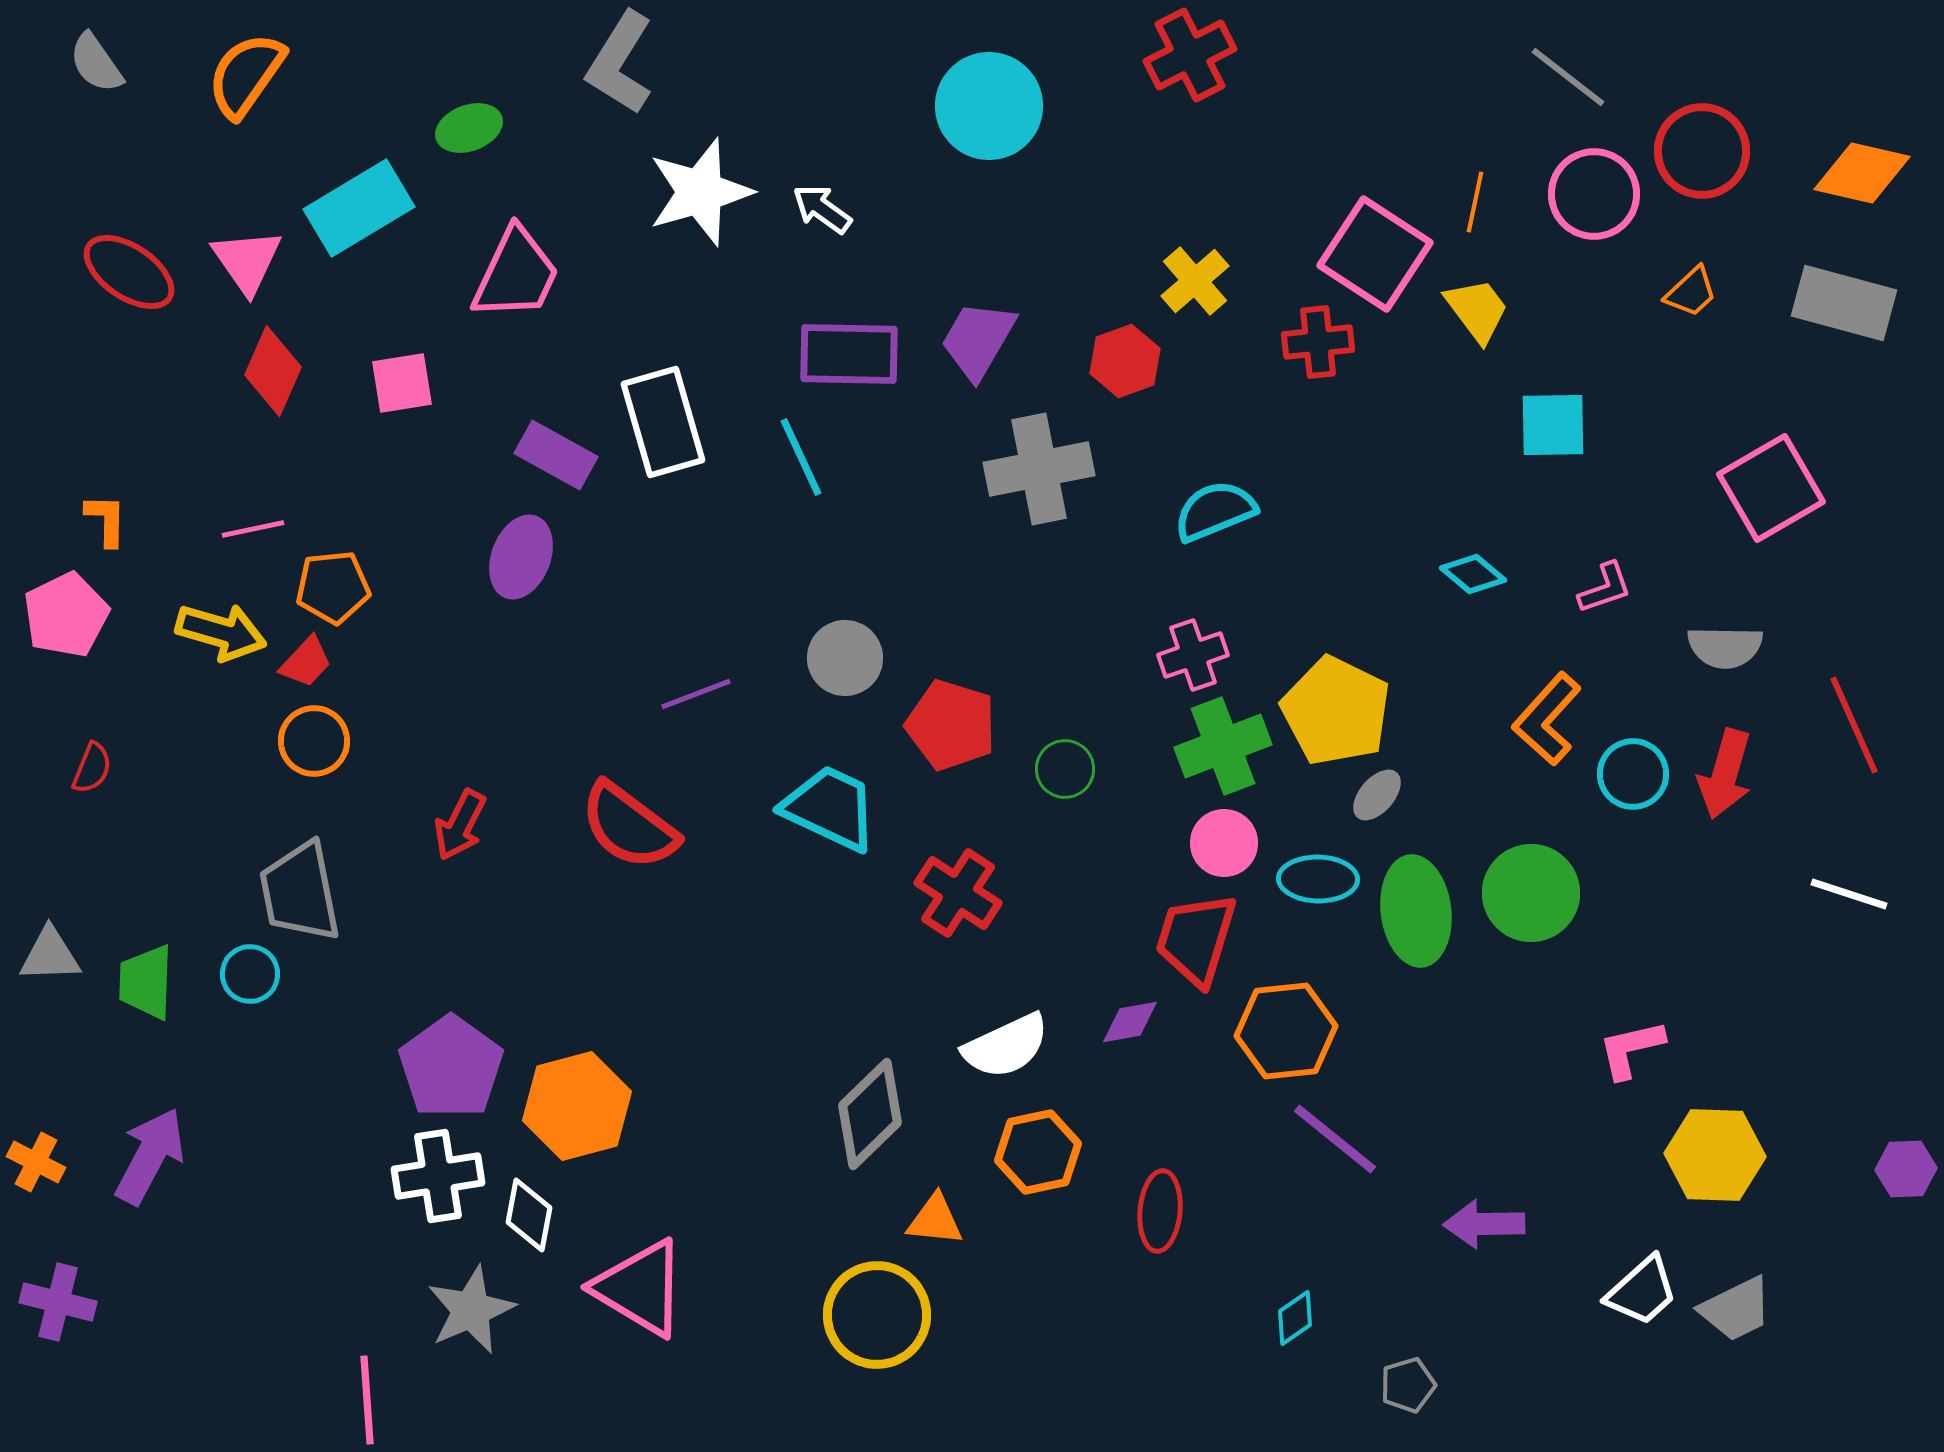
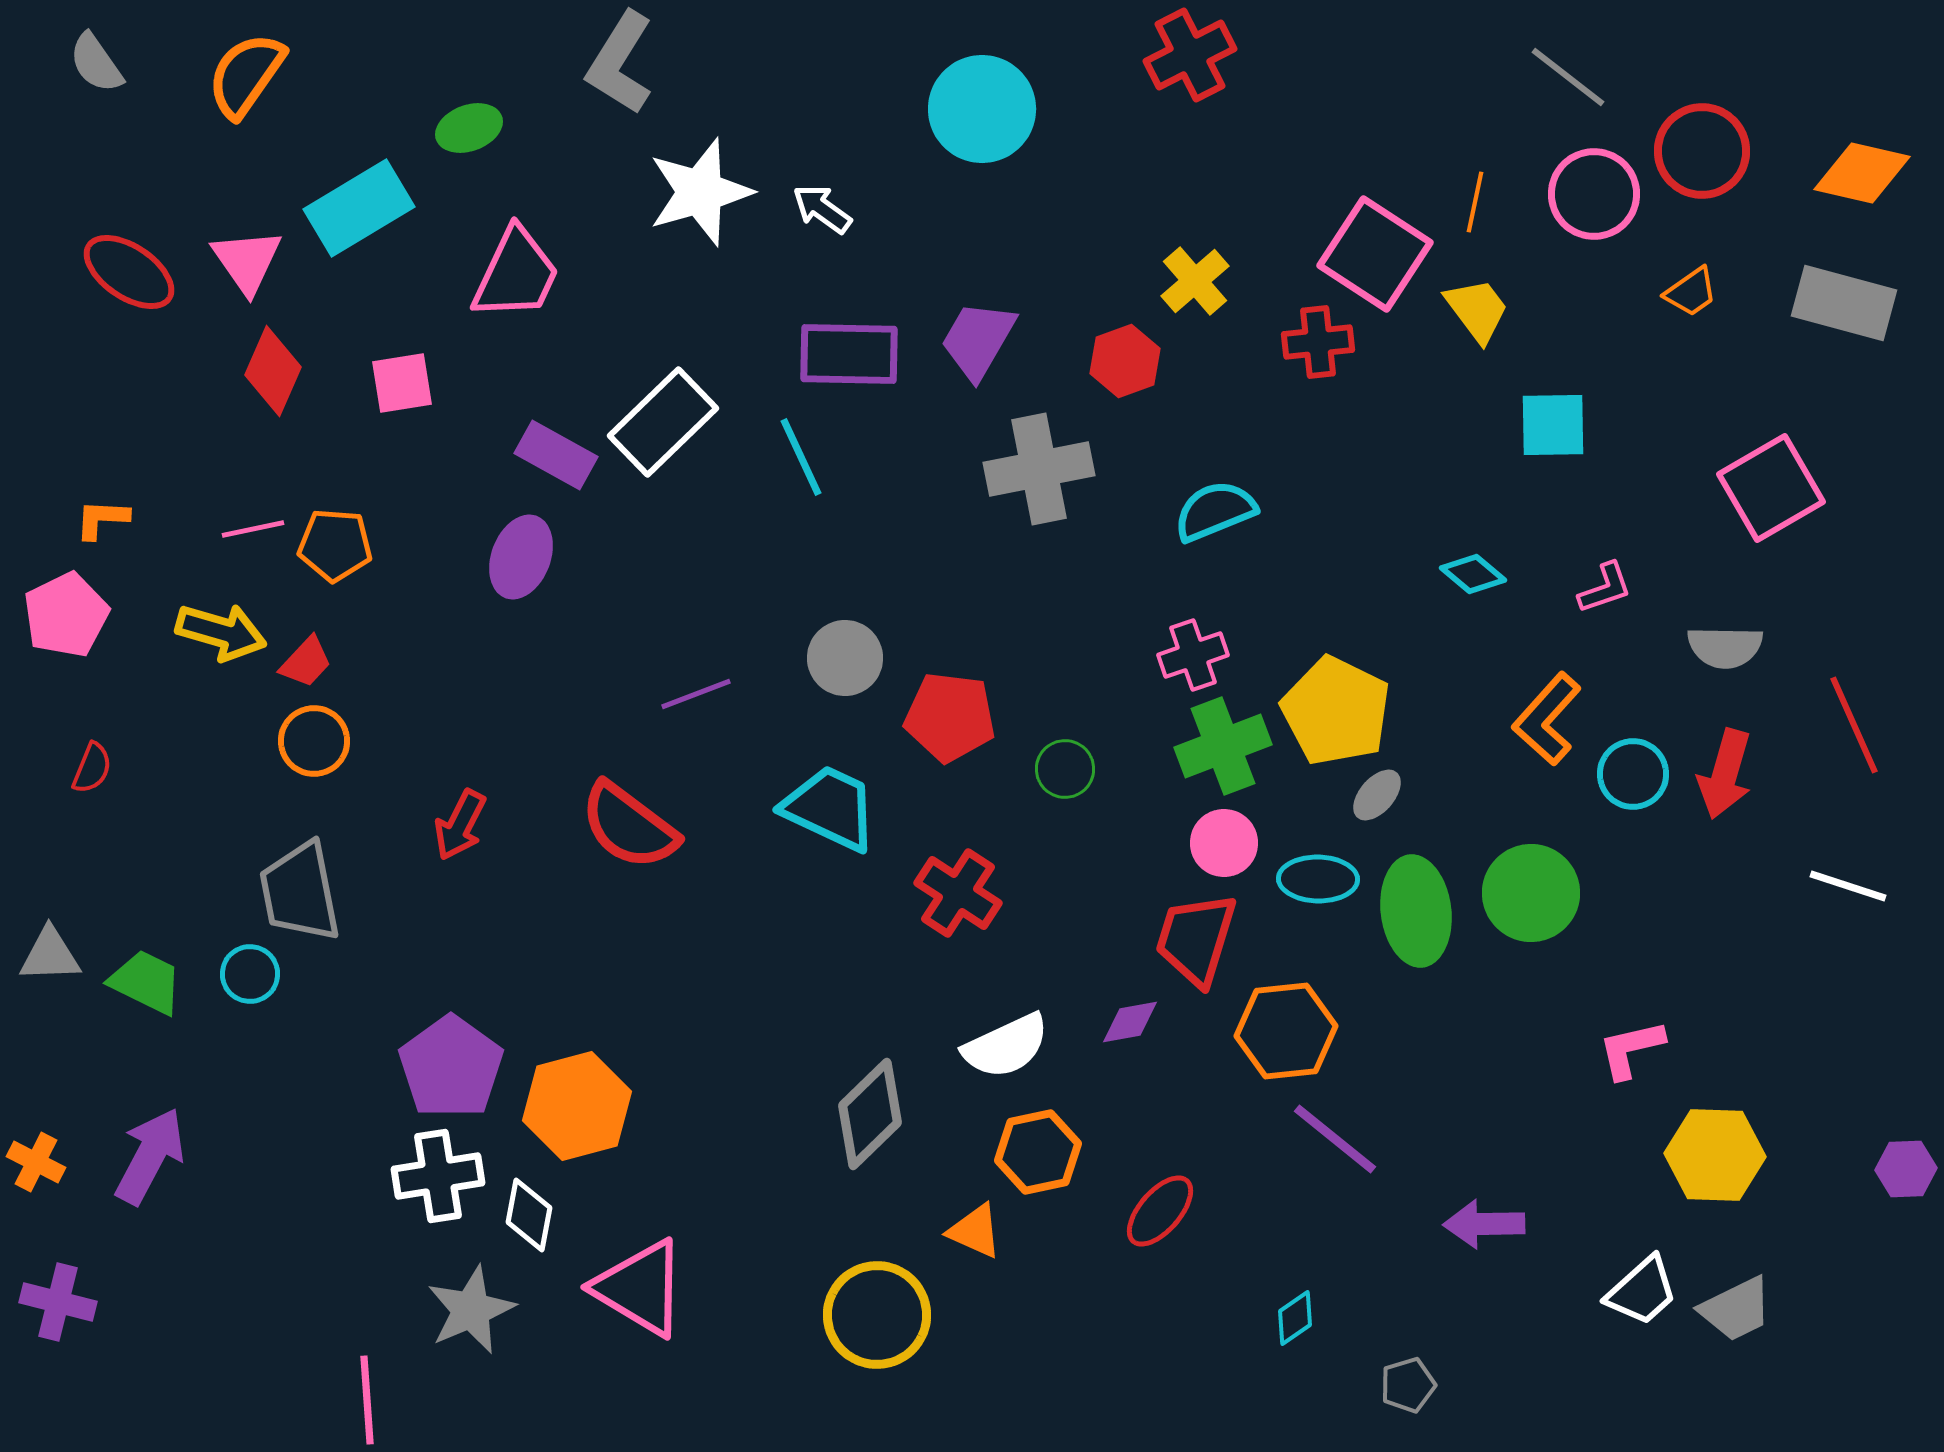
cyan circle at (989, 106): moved 7 px left, 3 px down
orange trapezoid at (1691, 292): rotated 8 degrees clockwise
white rectangle at (663, 422): rotated 62 degrees clockwise
orange L-shape at (106, 520): moved 4 px left, 1 px up; rotated 88 degrees counterclockwise
orange pentagon at (333, 587): moved 2 px right, 42 px up; rotated 10 degrees clockwise
red pentagon at (951, 725): moved 1 px left, 8 px up; rotated 10 degrees counterclockwise
white line at (1849, 894): moved 1 px left, 8 px up
green trapezoid at (146, 982): rotated 114 degrees clockwise
red ellipse at (1160, 1211): rotated 36 degrees clockwise
orange triangle at (935, 1220): moved 40 px right, 11 px down; rotated 18 degrees clockwise
